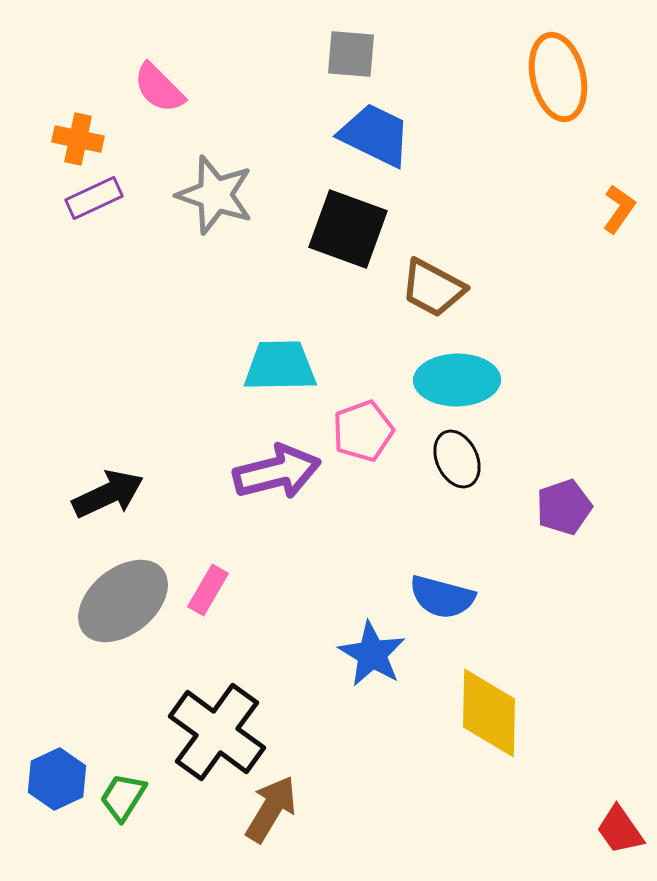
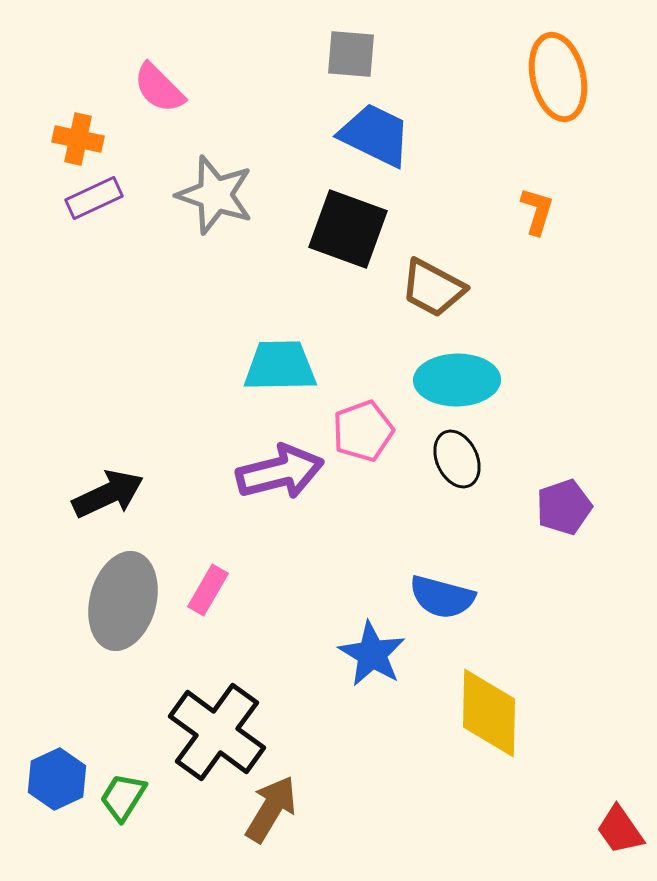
orange L-shape: moved 82 px left, 2 px down; rotated 18 degrees counterclockwise
purple arrow: moved 3 px right
gray ellipse: rotated 36 degrees counterclockwise
